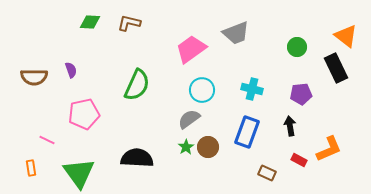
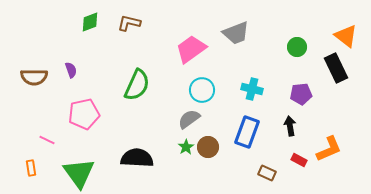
green diamond: rotated 25 degrees counterclockwise
